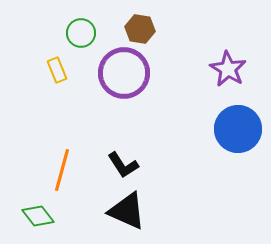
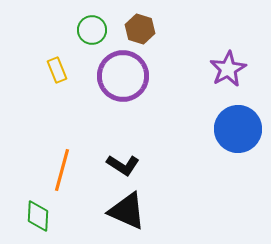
brown hexagon: rotated 8 degrees clockwise
green circle: moved 11 px right, 3 px up
purple star: rotated 12 degrees clockwise
purple circle: moved 1 px left, 3 px down
black L-shape: rotated 24 degrees counterclockwise
green diamond: rotated 40 degrees clockwise
